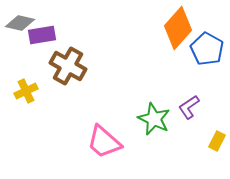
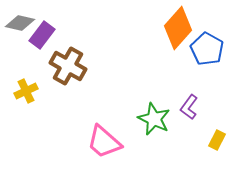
purple rectangle: rotated 44 degrees counterclockwise
purple L-shape: rotated 20 degrees counterclockwise
yellow rectangle: moved 1 px up
